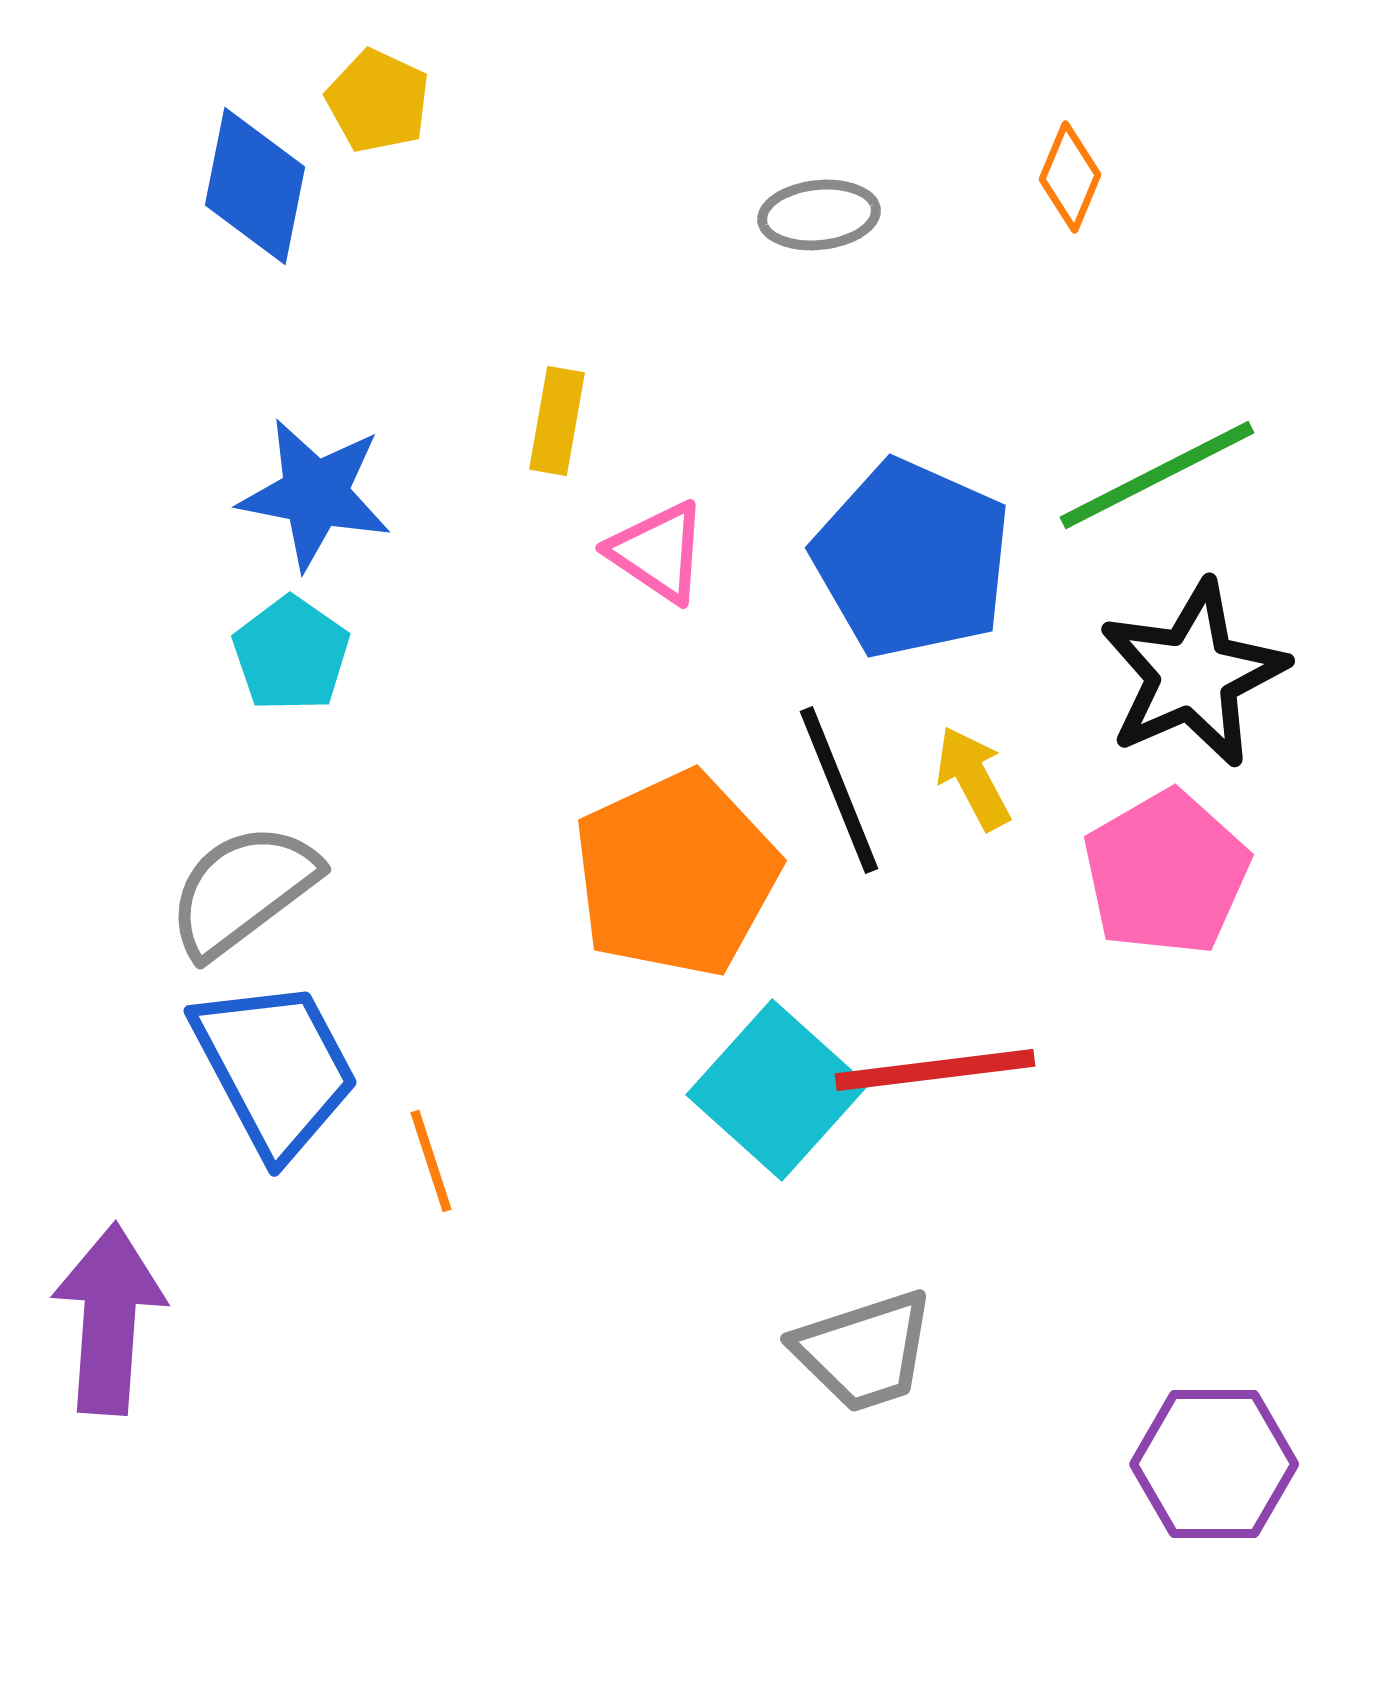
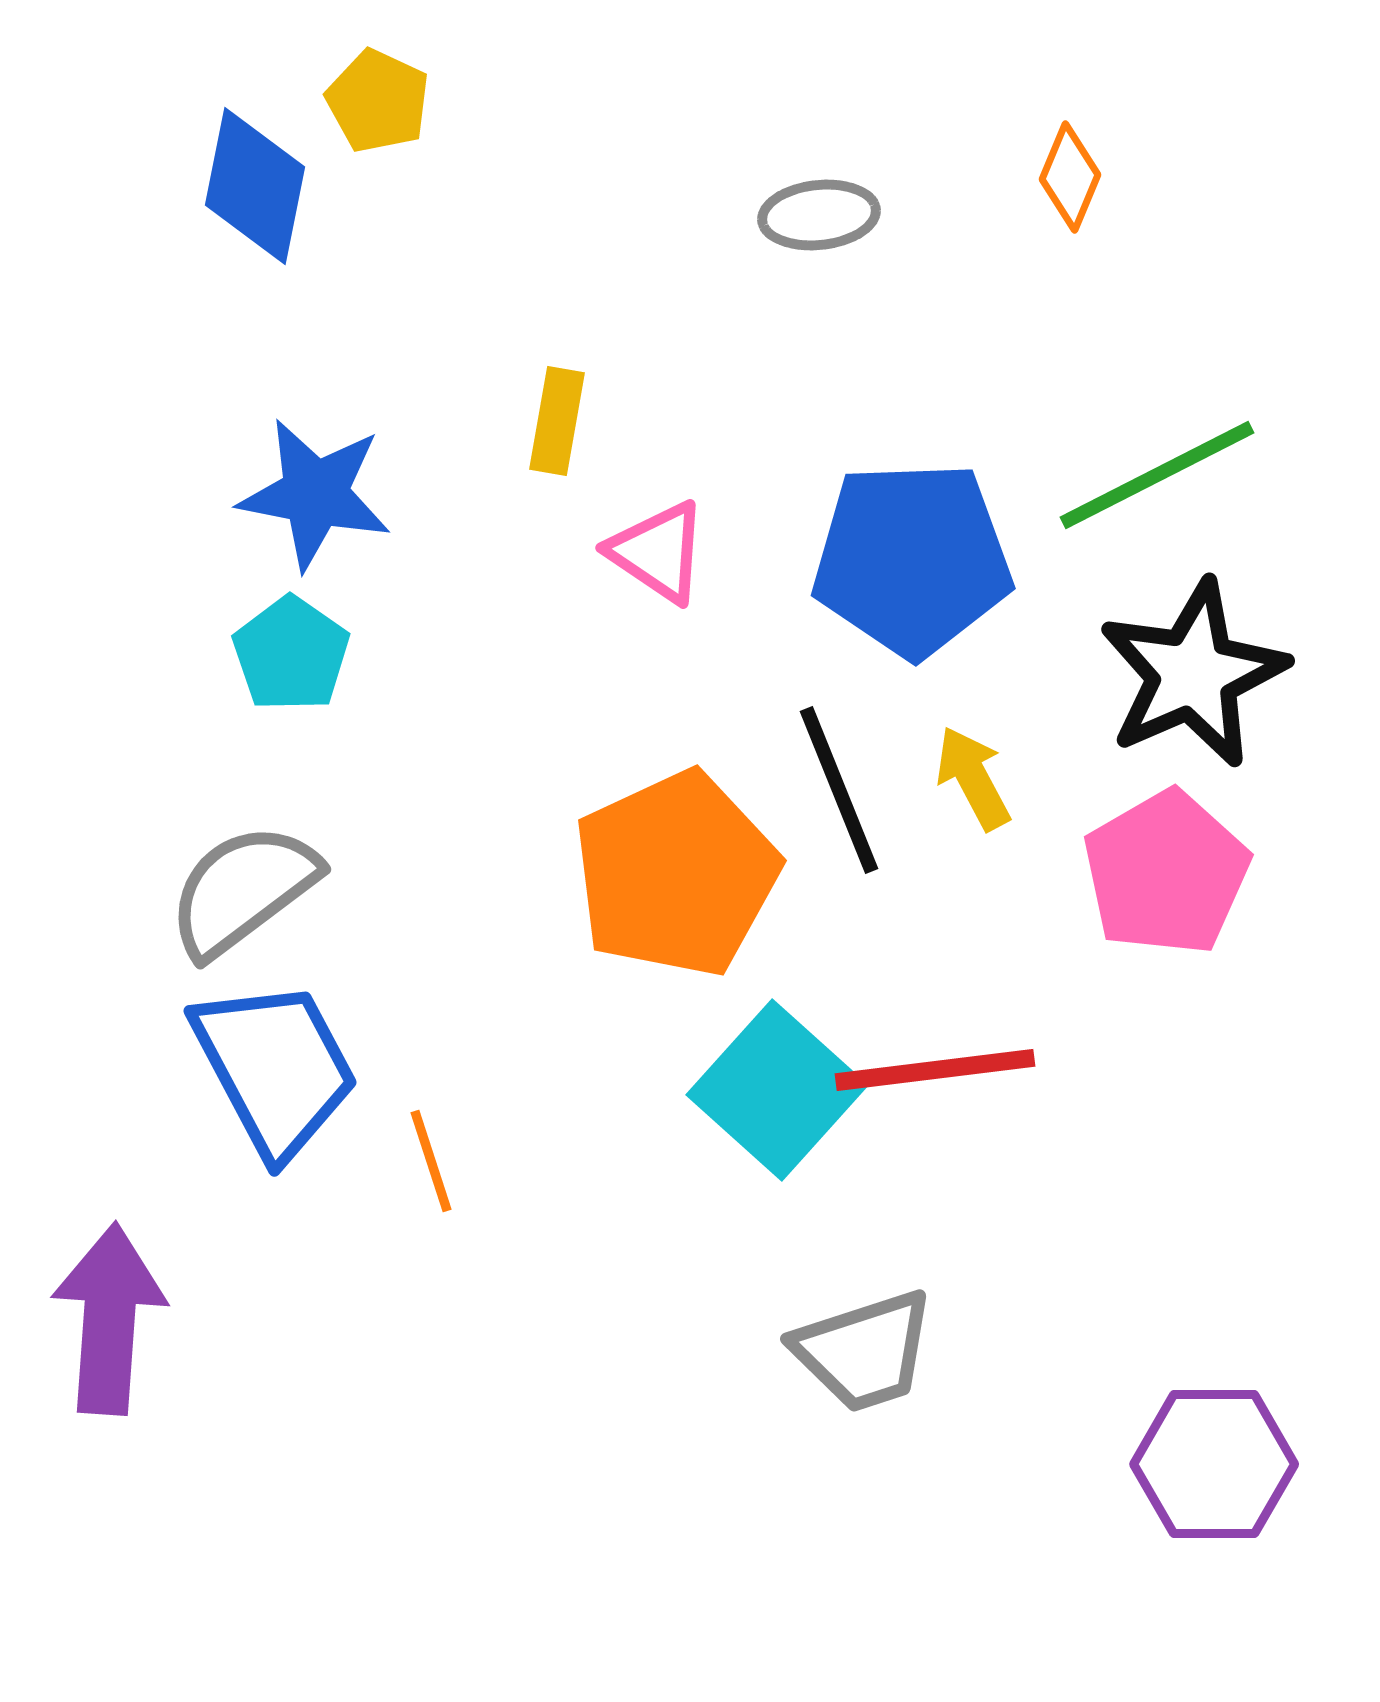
blue pentagon: rotated 26 degrees counterclockwise
